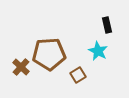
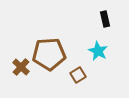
black rectangle: moved 2 px left, 6 px up
